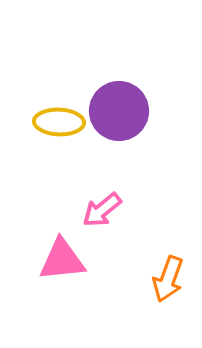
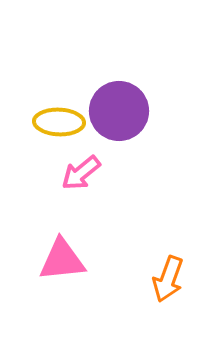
pink arrow: moved 21 px left, 37 px up
